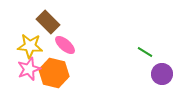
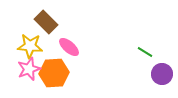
brown rectangle: moved 2 px left
pink ellipse: moved 4 px right, 2 px down
orange hexagon: rotated 16 degrees counterclockwise
